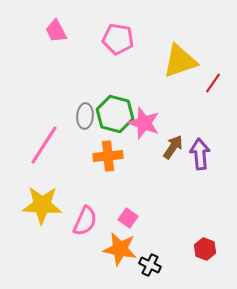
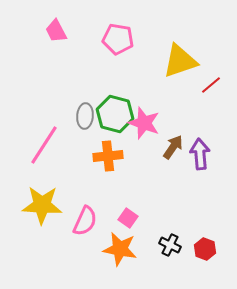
red line: moved 2 px left, 2 px down; rotated 15 degrees clockwise
black cross: moved 20 px right, 20 px up
